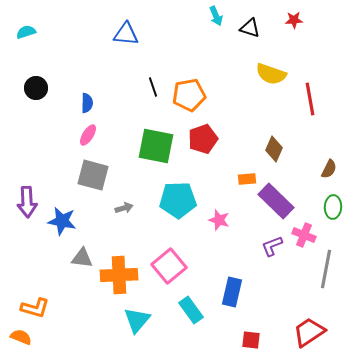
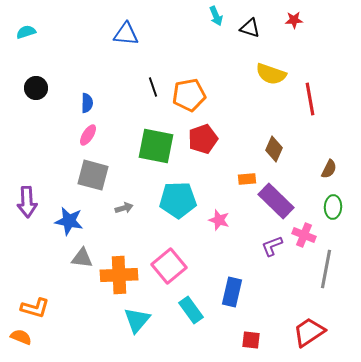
blue star: moved 7 px right
